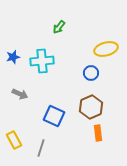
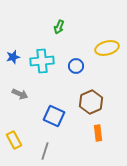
green arrow: rotated 16 degrees counterclockwise
yellow ellipse: moved 1 px right, 1 px up
blue circle: moved 15 px left, 7 px up
brown hexagon: moved 5 px up
gray line: moved 4 px right, 3 px down
